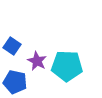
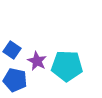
blue square: moved 4 px down
blue pentagon: moved 2 px up
